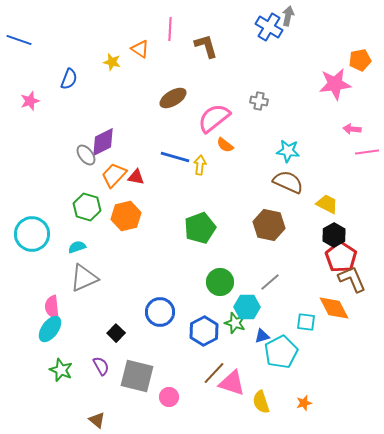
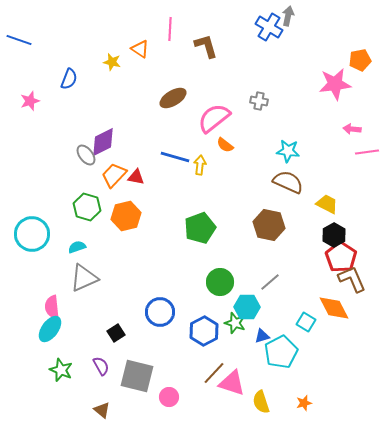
cyan square at (306, 322): rotated 24 degrees clockwise
black square at (116, 333): rotated 12 degrees clockwise
brown triangle at (97, 420): moved 5 px right, 10 px up
